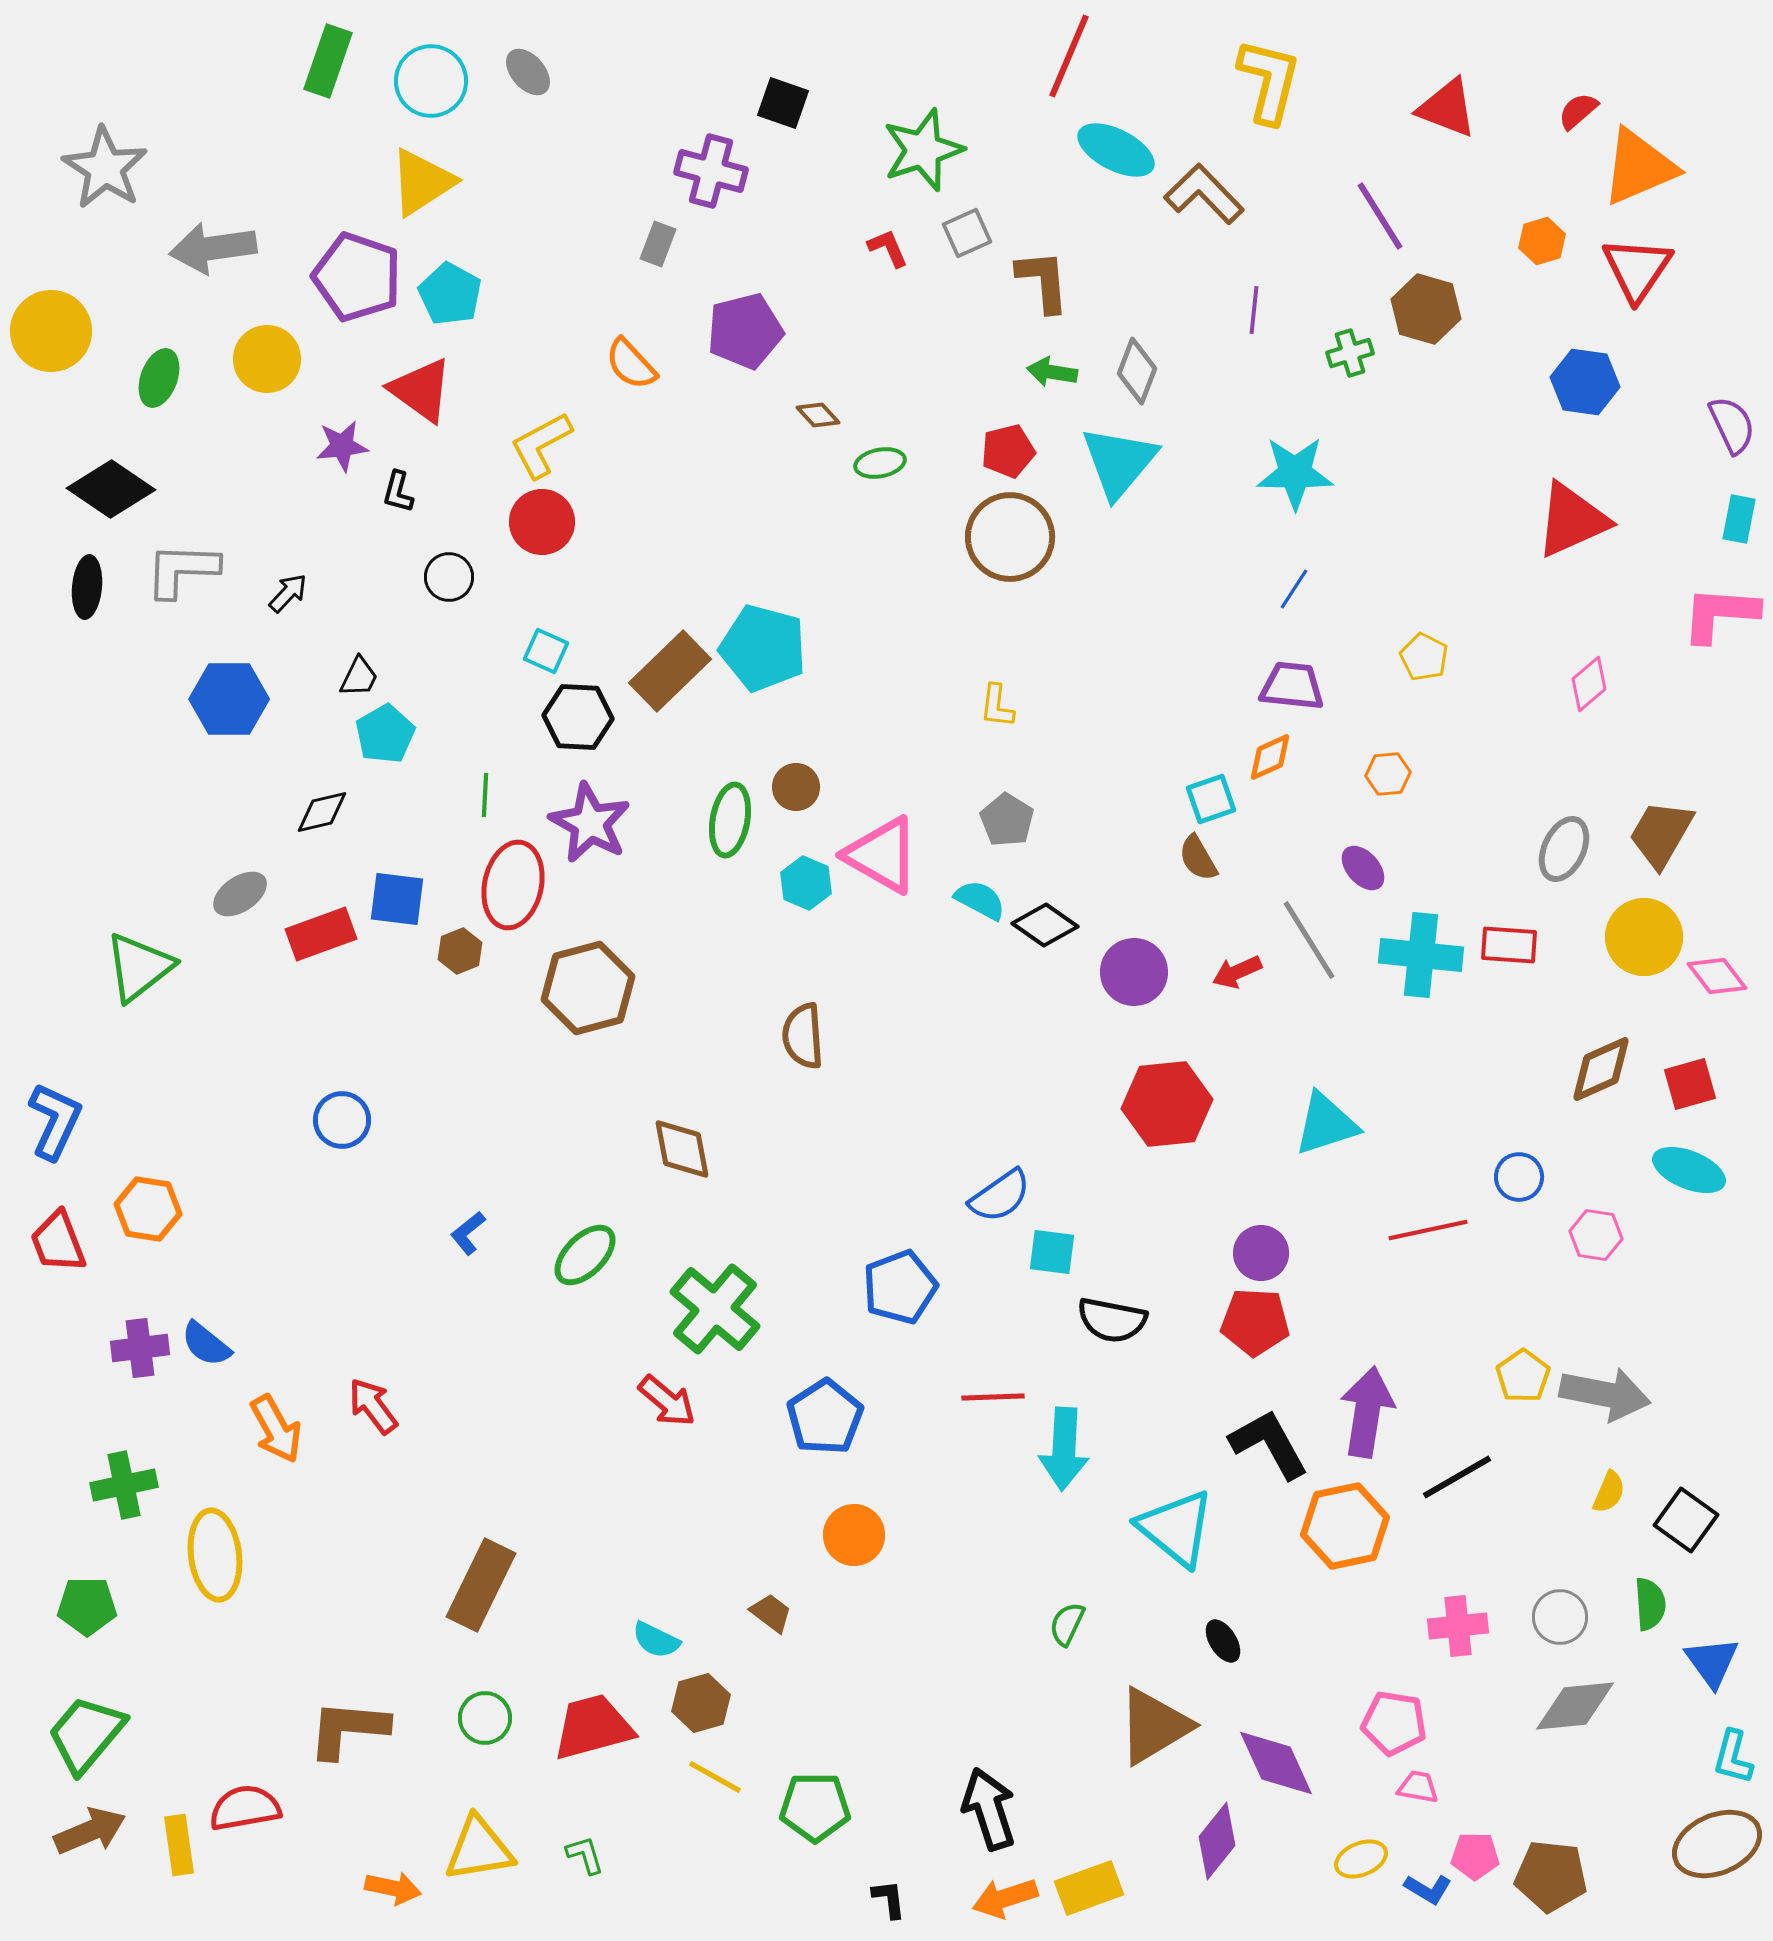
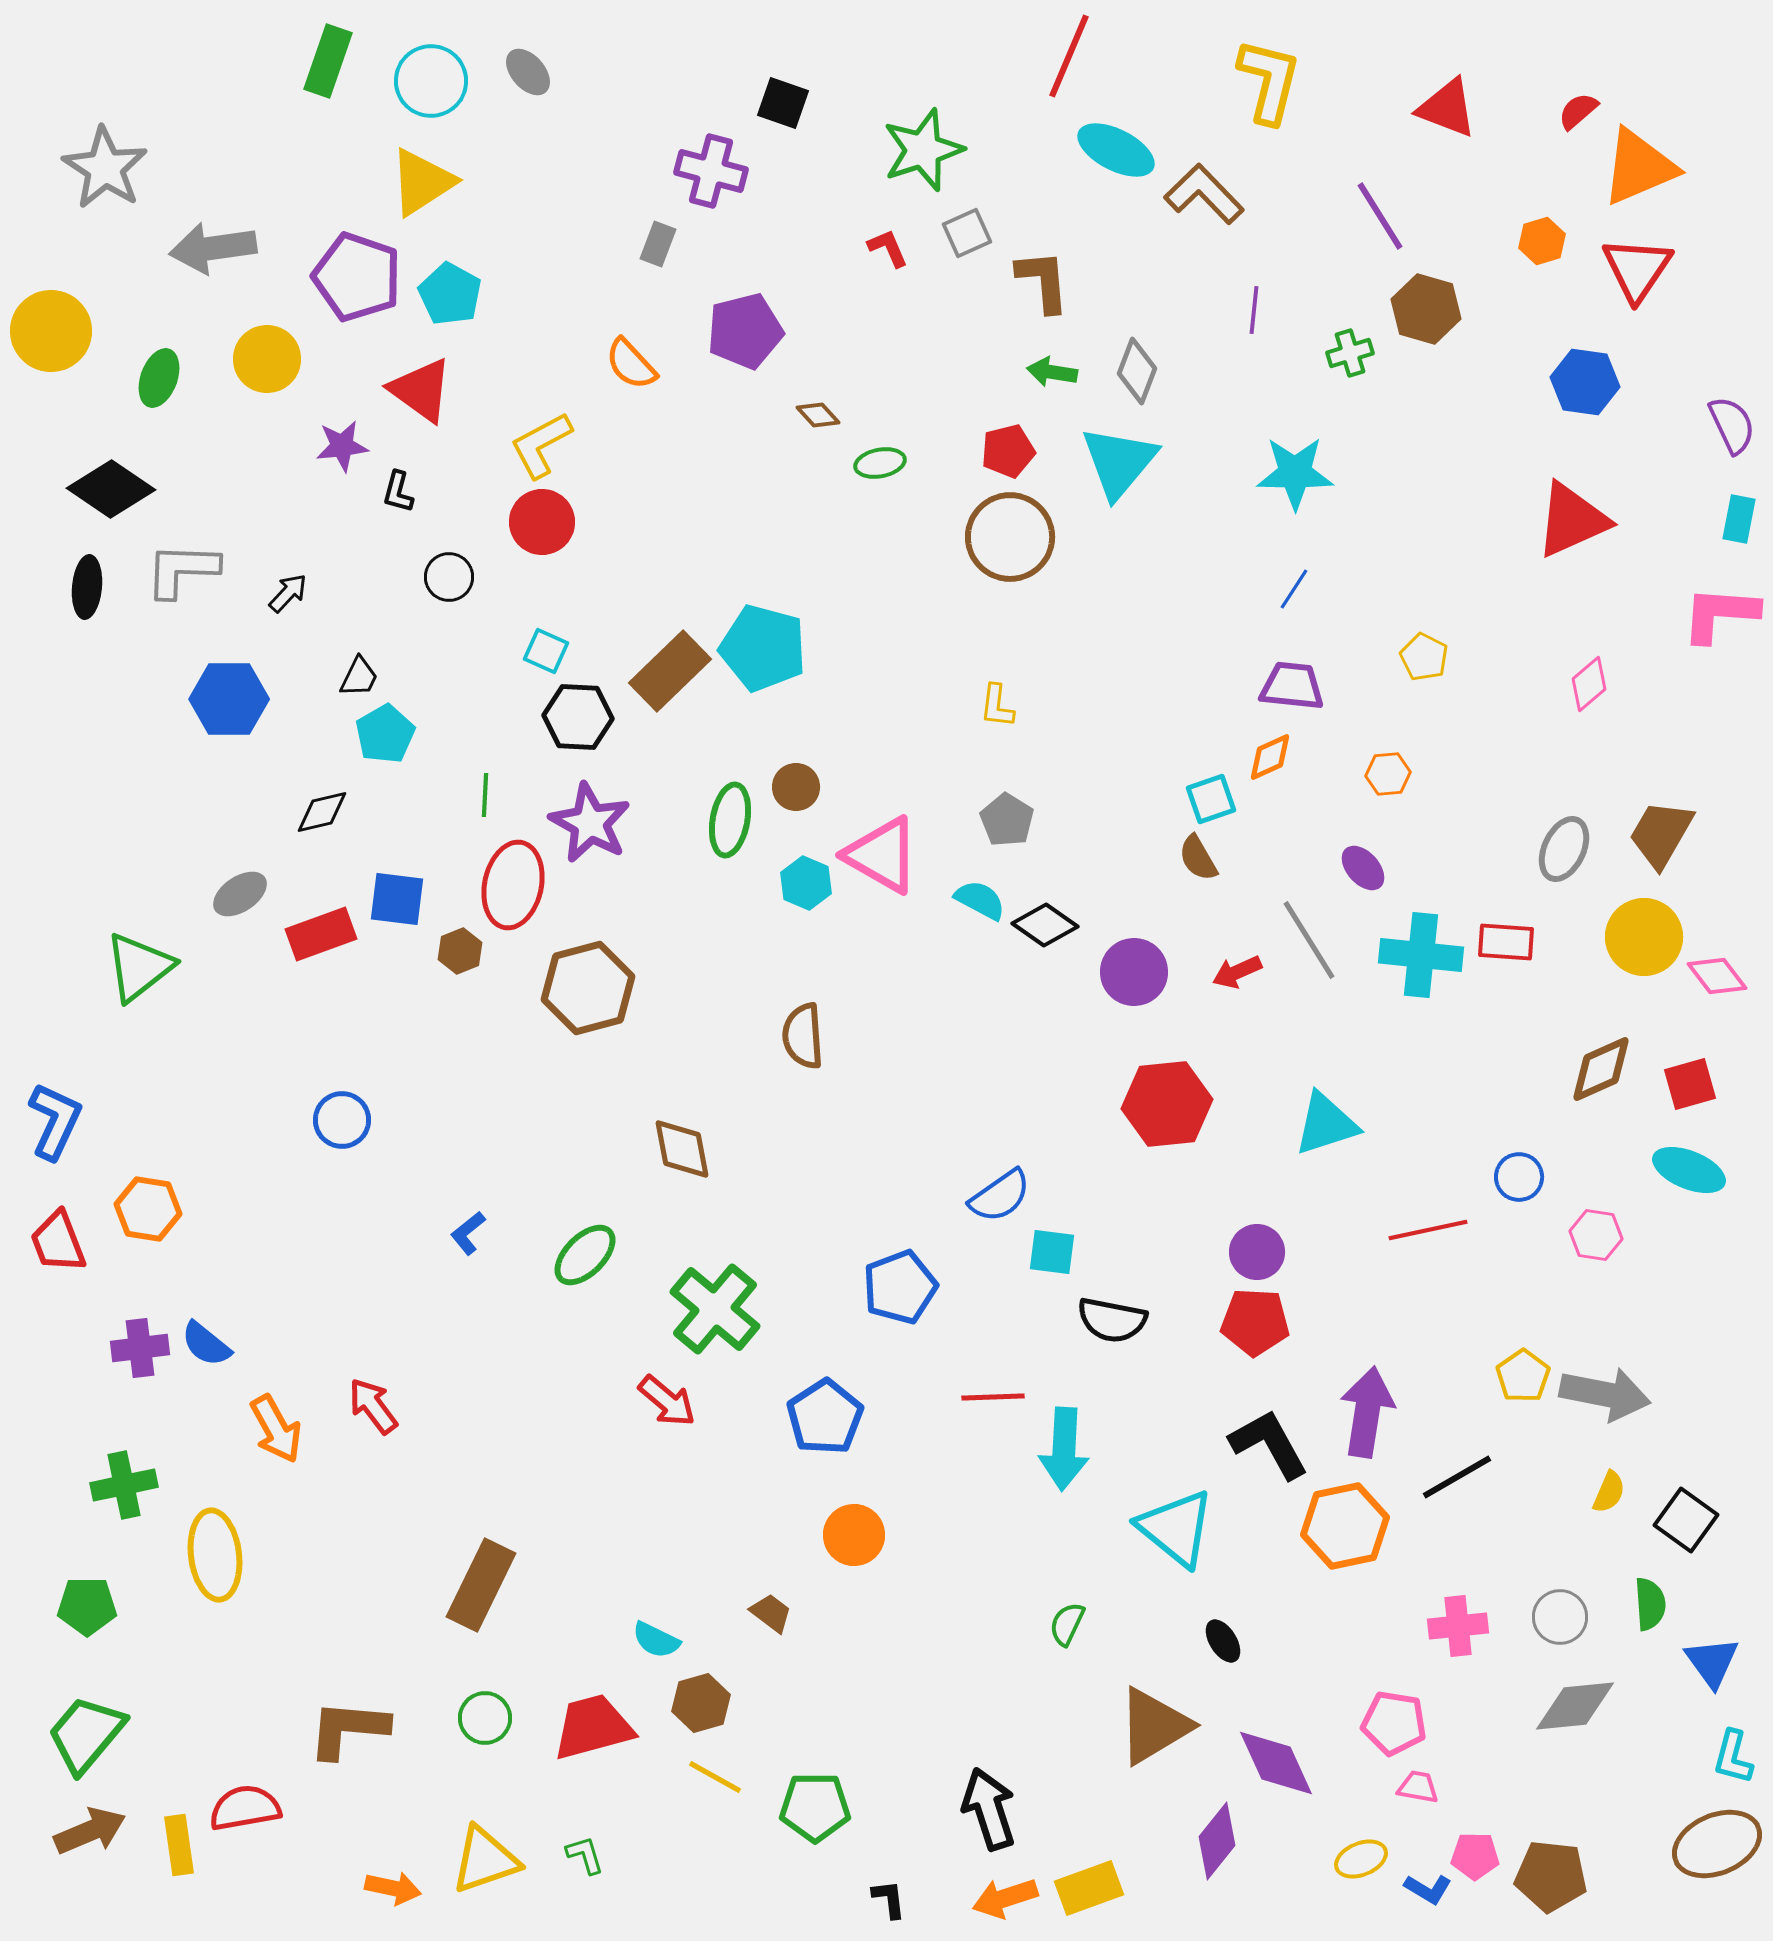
red rectangle at (1509, 945): moved 3 px left, 3 px up
purple circle at (1261, 1253): moved 4 px left, 1 px up
yellow triangle at (479, 1849): moved 6 px right, 11 px down; rotated 10 degrees counterclockwise
